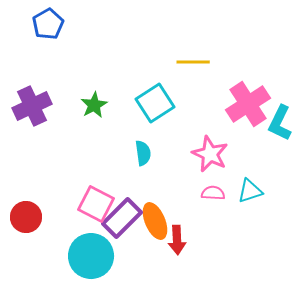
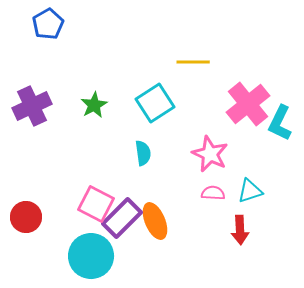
pink cross: rotated 6 degrees counterclockwise
red arrow: moved 63 px right, 10 px up
